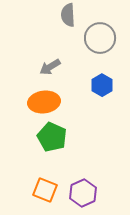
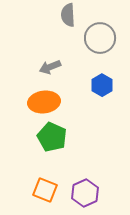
gray arrow: rotated 10 degrees clockwise
purple hexagon: moved 2 px right
